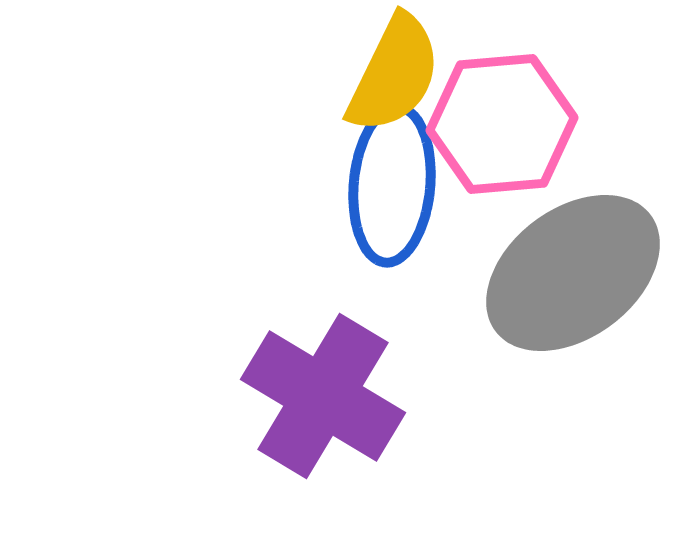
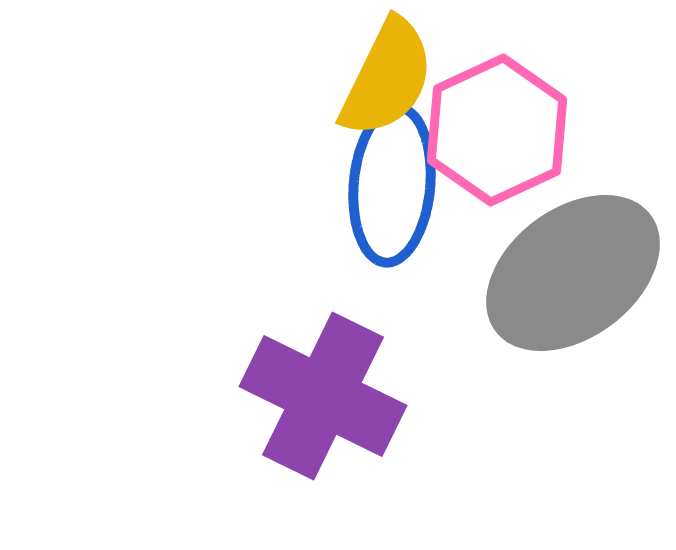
yellow semicircle: moved 7 px left, 4 px down
pink hexagon: moved 5 px left, 6 px down; rotated 20 degrees counterclockwise
purple cross: rotated 5 degrees counterclockwise
